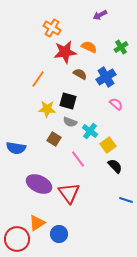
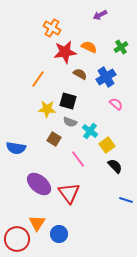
yellow square: moved 1 px left
purple ellipse: rotated 15 degrees clockwise
orange triangle: rotated 24 degrees counterclockwise
